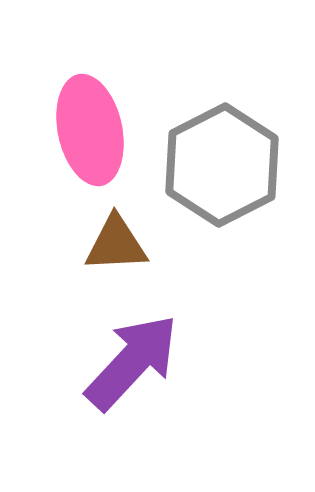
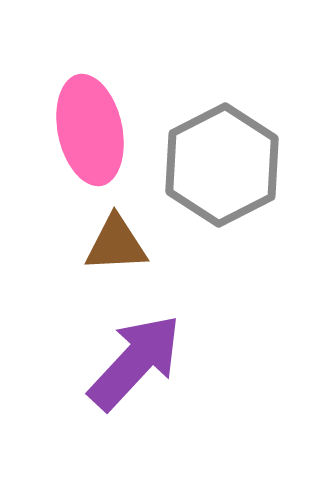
purple arrow: moved 3 px right
